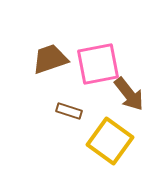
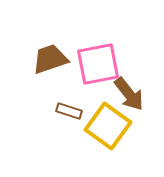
yellow square: moved 2 px left, 15 px up
